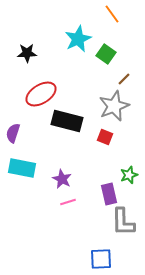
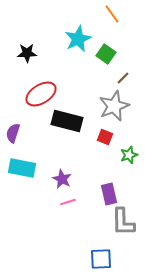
brown line: moved 1 px left, 1 px up
green star: moved 20 px up
